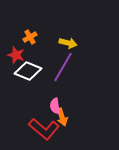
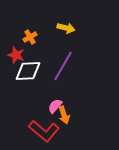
yellow arrow: moved 2 px left, 15 px up
purple line: moved 1 px up
white diamond: rotated 24 degrees counterclockwise
pink semicircle: rotated 49 degrees clockwise
orange arrow: moved 2 px right, 2 px up
red L-shape: moved 2 px down
